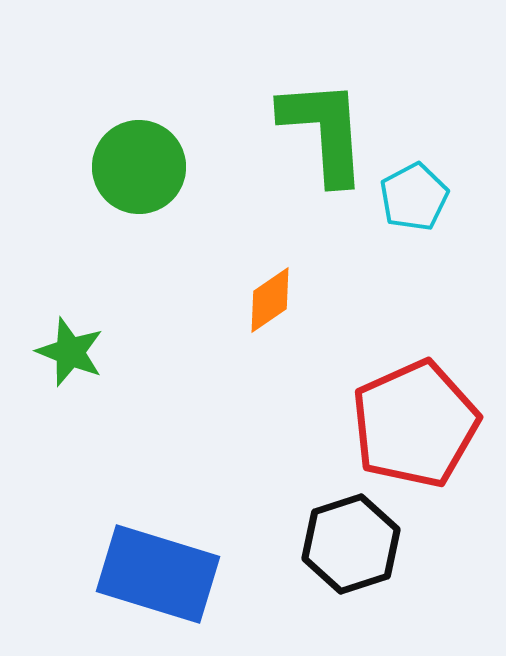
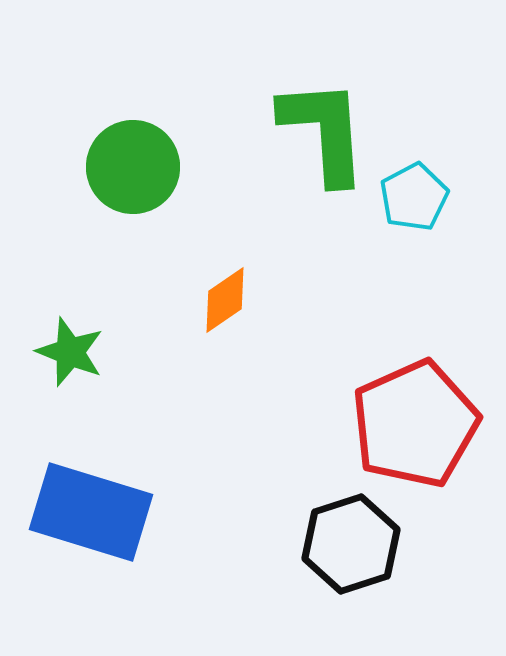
green circle: moved 6 px left
orange diamond: moved 45 px left
blue rectangle: moved 67 px left, 62 px up
